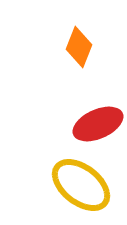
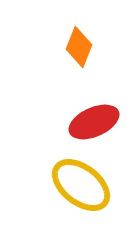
red ellipse: moved 4 px left, 2 px up
